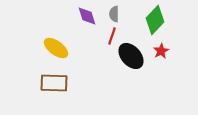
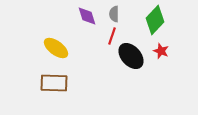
red star: rotated 21 degrees counterclockwise
